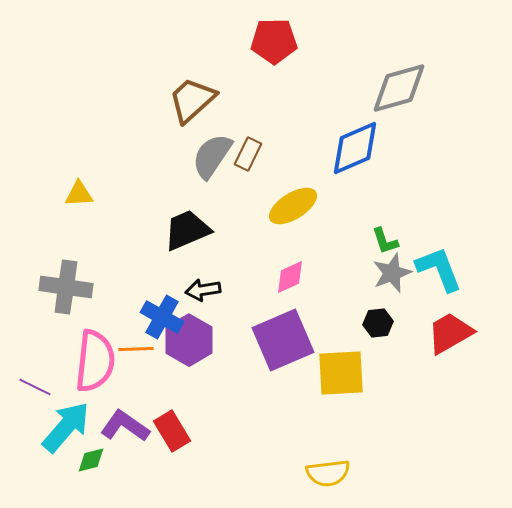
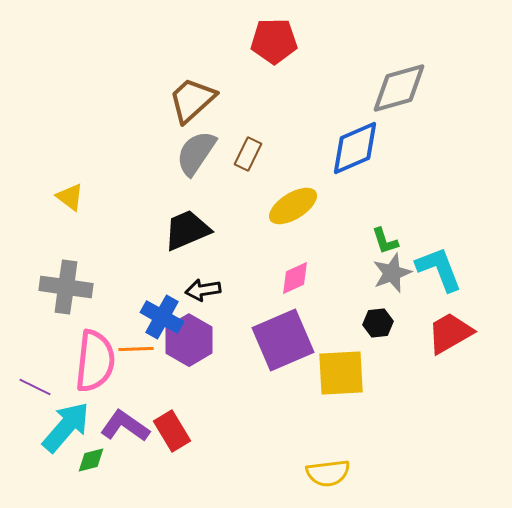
gray semicircle: moved 16 px left, 3 px up
yellow triangle: moved 9 px left, 3 px down; rotated 40 degrees clockwise
pink diamond: moved 5 px right, 1 px down
